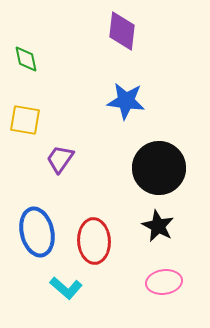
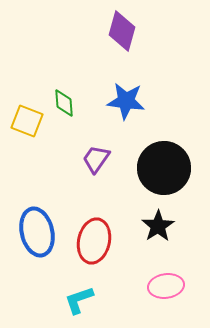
purple diamond: rotated 9 degrees clockwise
green diamond: moved 38 px right, 44 px down; rotated 8 degrees clockwise
yellow square: moved 2 px right, 1 px down; rotated 12 degrees clockwise
purple trapezoid: moved 36 px right
black circle: moved 5 px right
black star: rotated 12 degrees clockwise
red ellipse: rotated 15 degrees clockwise
pink ellipse: moved 2 px right, 4 px down
cyan L-shape: moved 13 px right, 12 px down; rotated 120 degrees clockwise
